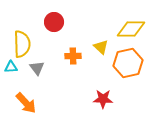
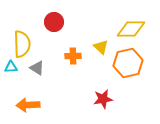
gray triangle: rotated 21 degrees counterclockwise
red star: rotated 12 degrees counterclockwise
orange arrow: moved 2 px right, 2 px down; rotated 130 degrees clockwise
